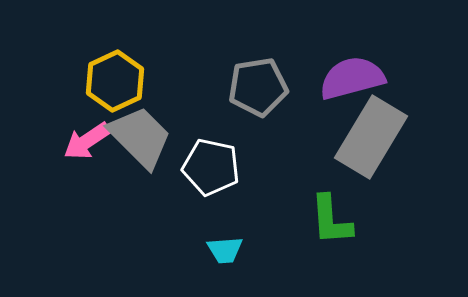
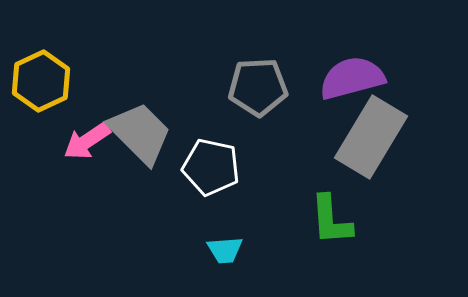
yellow hexagon: moved 74 px left
gray pentagon: rotated 6 degrees clockwise
gray trapezoid: moved 4 px up
